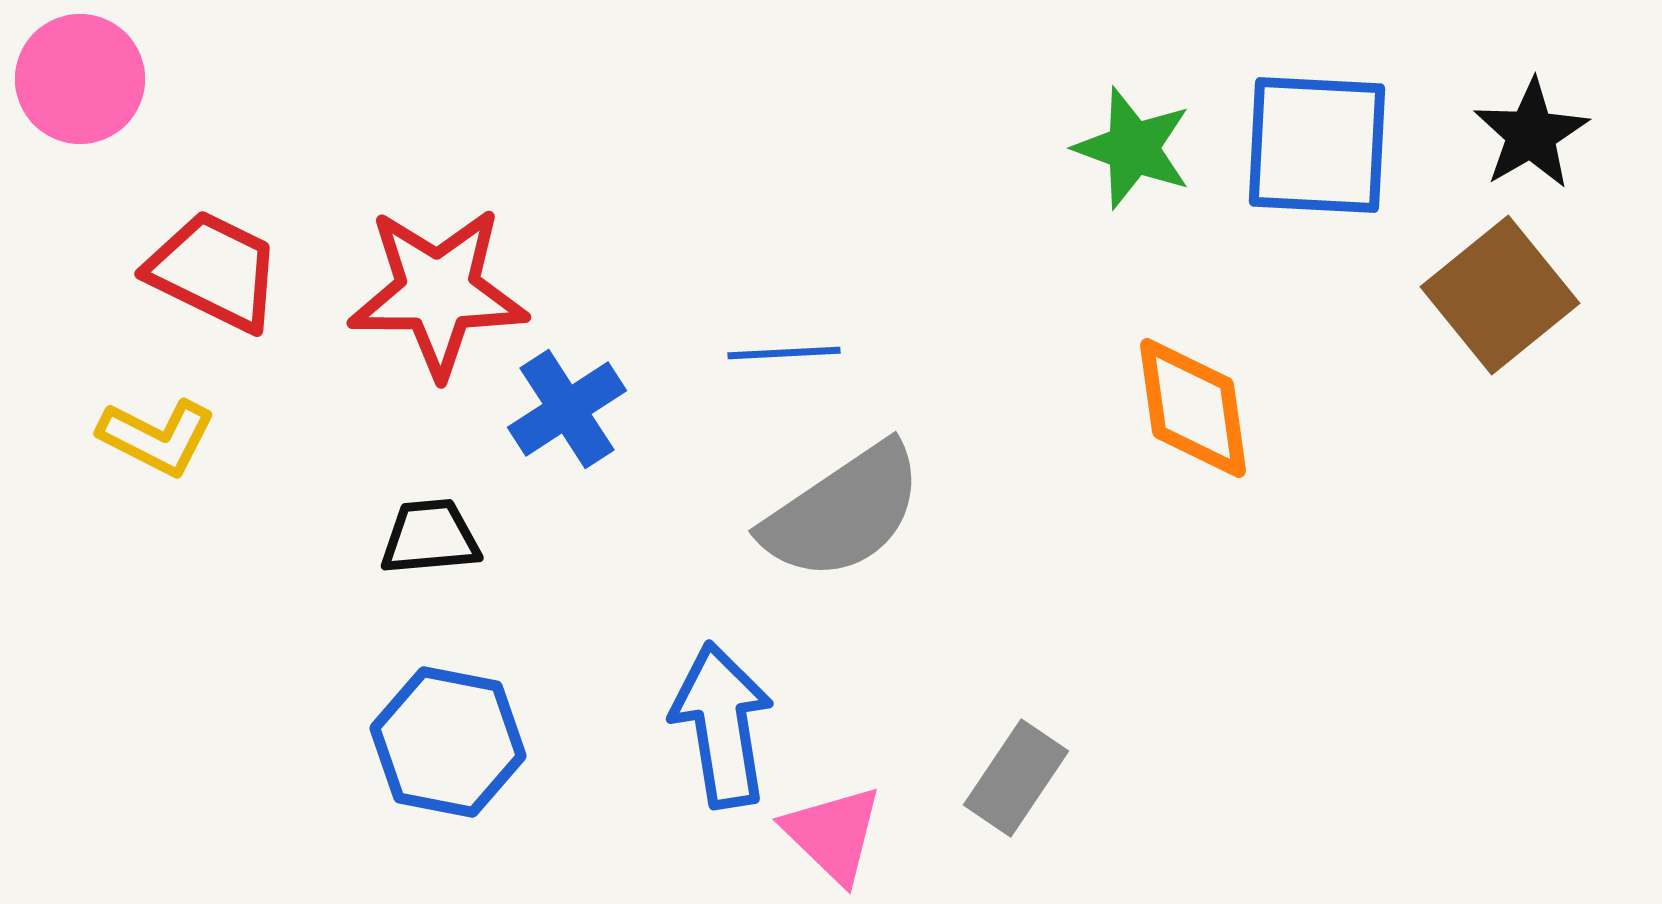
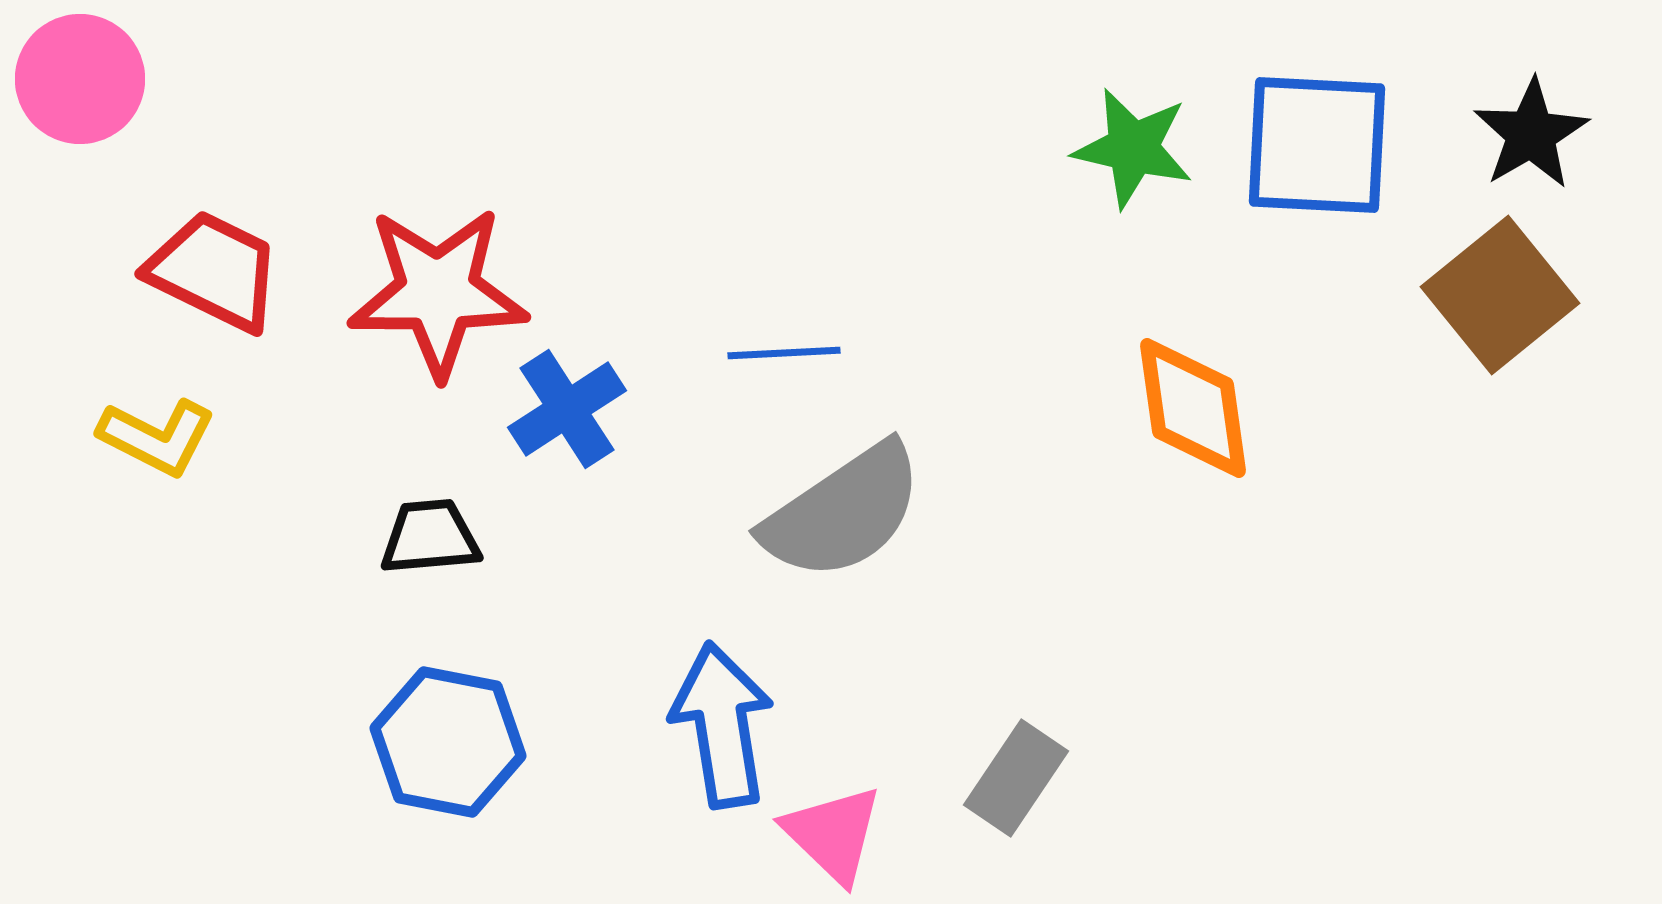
green star: rotated 7 degrees counterclockwise
